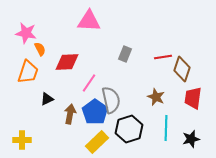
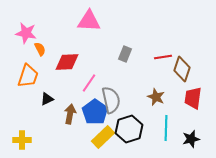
orange trapezoid: moved 4 px down
yellow rectangle: moved 6 px right, 5 px up
